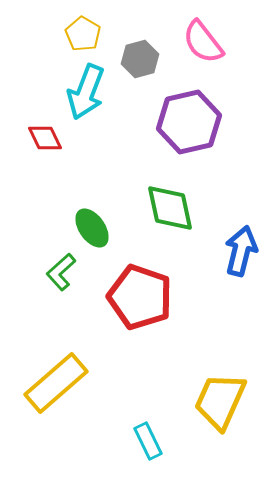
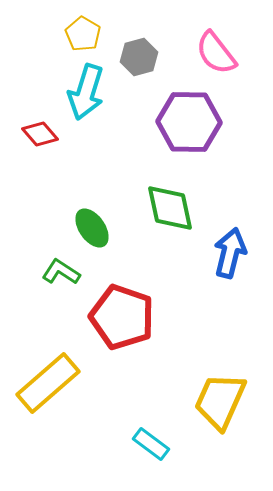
pink semicircle: moved 13 px right, 11 px down
gray hexagon: moved 1 px left, 2 px up
cyan arrow: rotated 4 degrees counterclockwise
purple hexagon: rotated 14 degrees clockwise
red diamond: moved 5 px left, 4 px up; rotated 15 degrees counterclockwise
blue arrow: moved 11 px left, 2 px down
green L-shape: rotated 75 degrees clockwise
red pentagon: moved 18 px left, 20 px down
yellow rectangle: moved 8 px left
cyan rectangle: moved 3 px right, 3 px down; rotated 27 degrees counterclockwise
